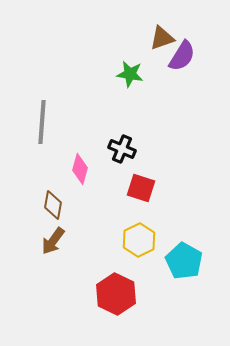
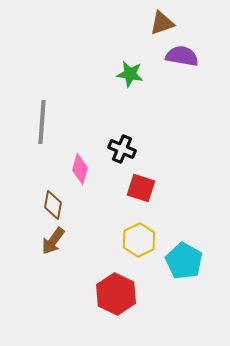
brown triangle: moved 15 px up
purple semicircle: rotated 112 degrees counterclockwise
